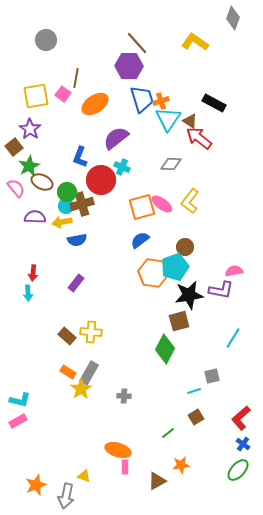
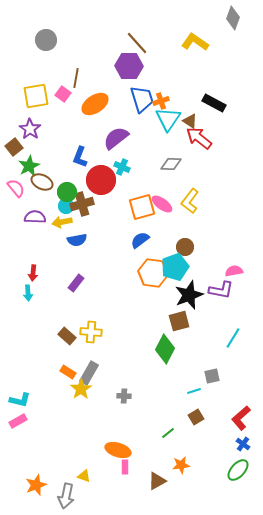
black star at (189, 295): rotated 12 degrees counterclockwise
